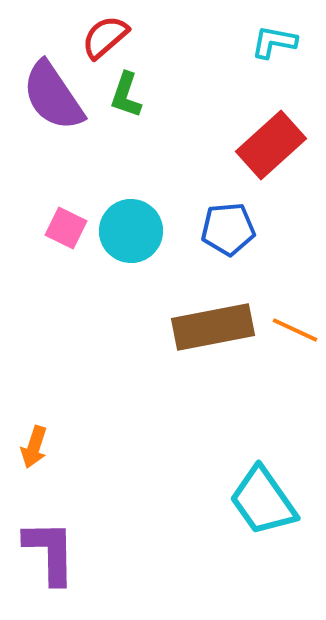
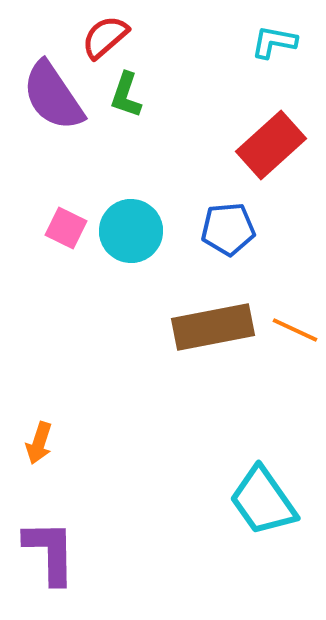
orange arrow: moved 5 px right, 4 px up
